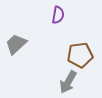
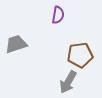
gray trapezoid: rotated 25 degrees clockwise
